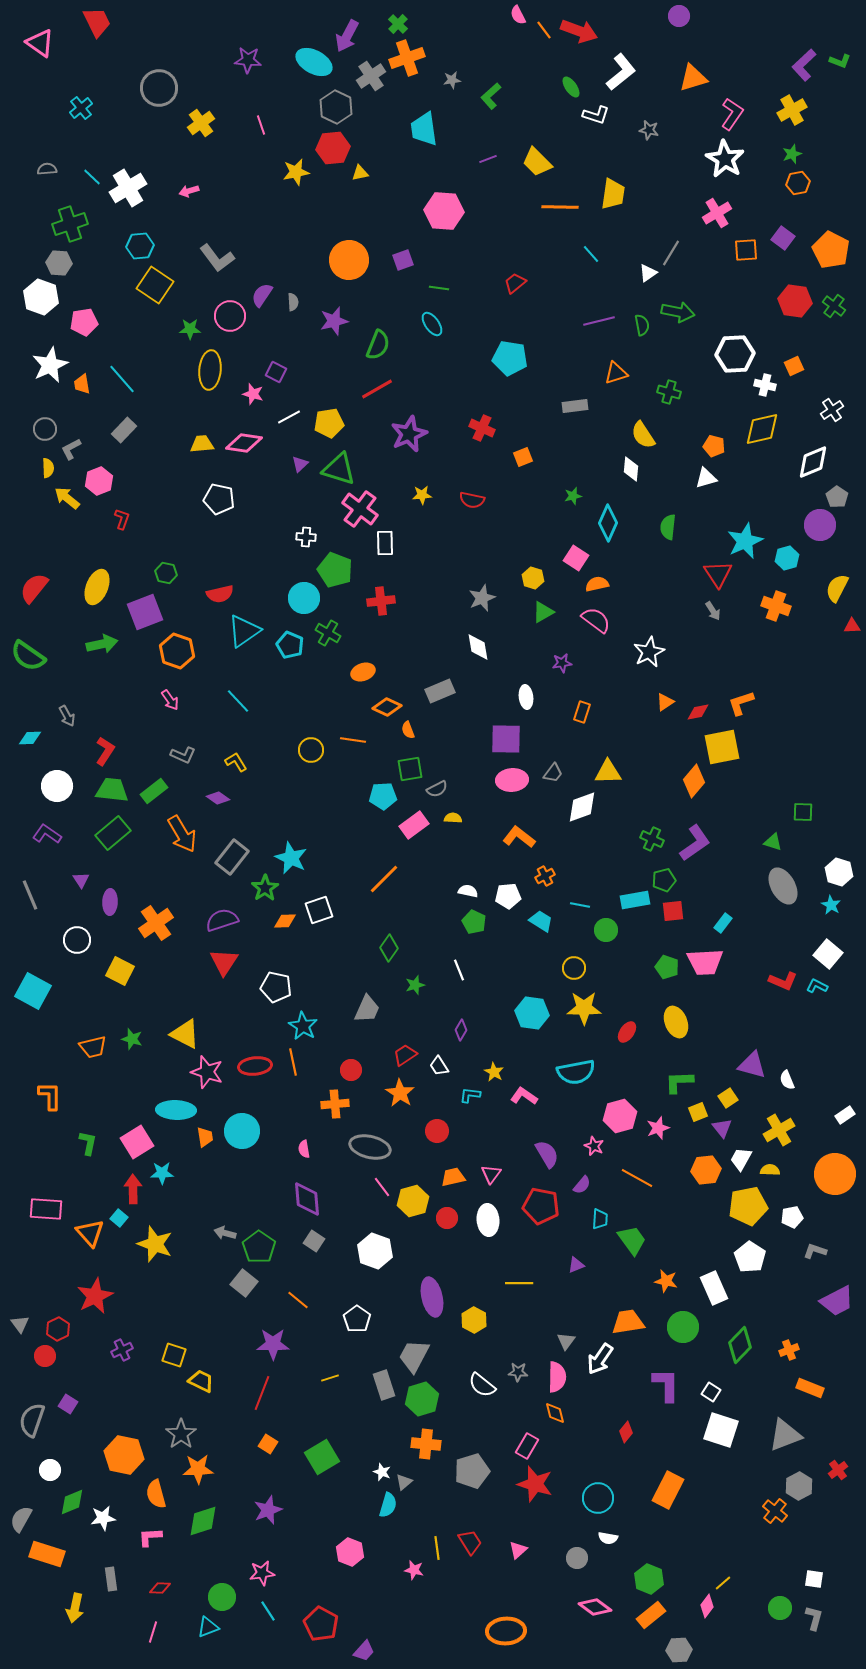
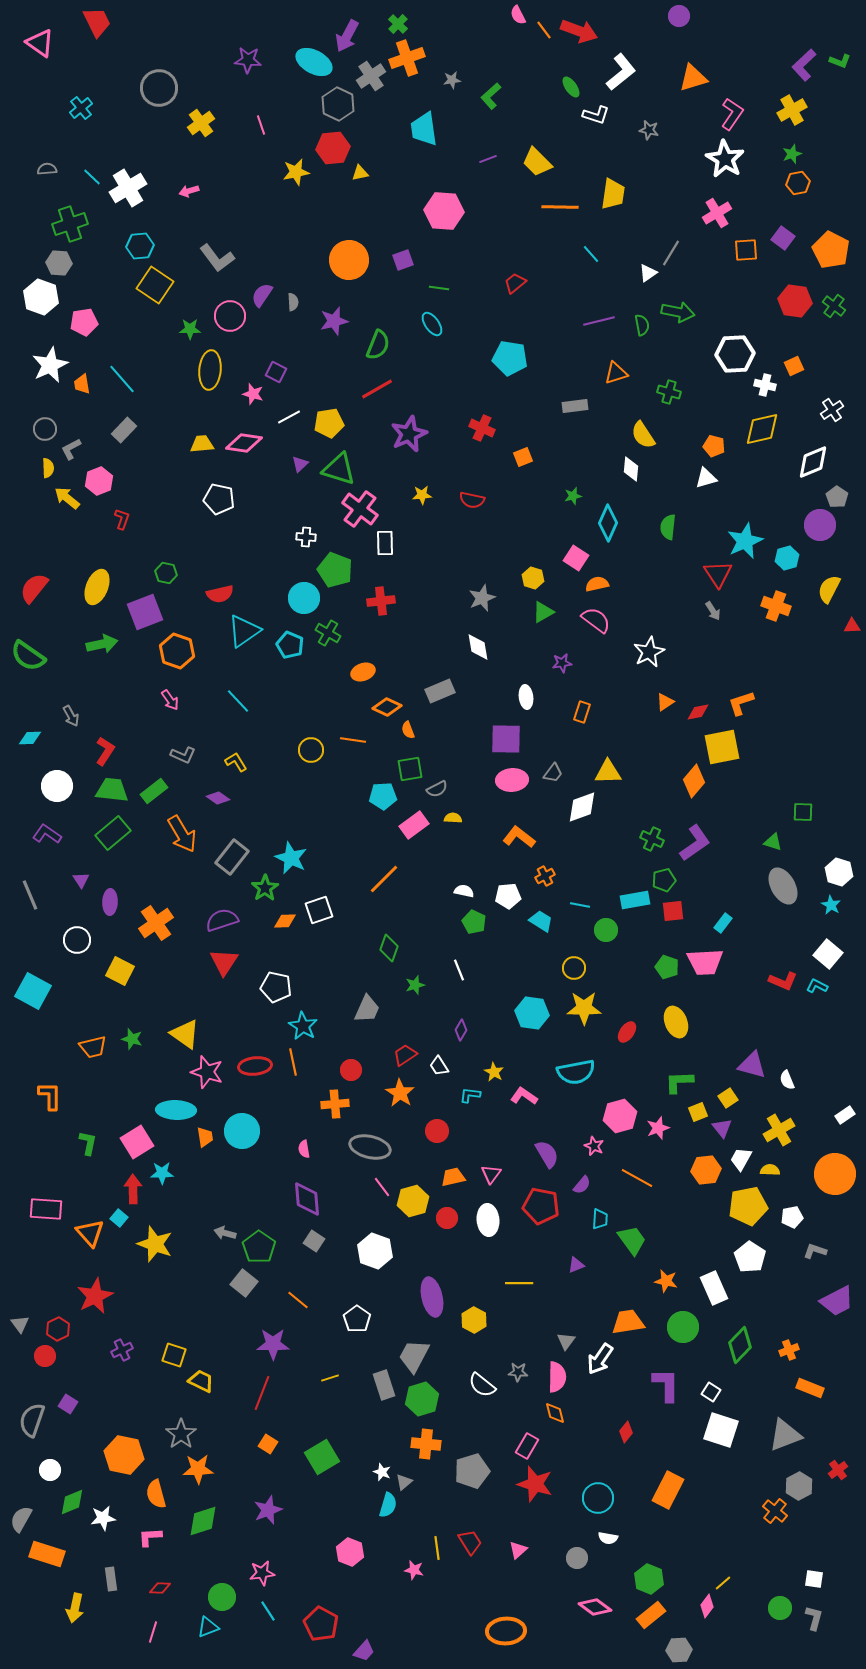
gray hexagon at (336, 107): moved 2 px right, 3 px up
yellow semicircle at (837, 588): moved 8 px left, 1 px down
gray arrow at (67, 716): moved 4 px right
white semicircle at (468, 891): moved 4 px left
green diamond at (389, 948): rotated 16 degrees counterclockwise
yellow triangle at (185, 1034): rotated 8 degrees clockwise
